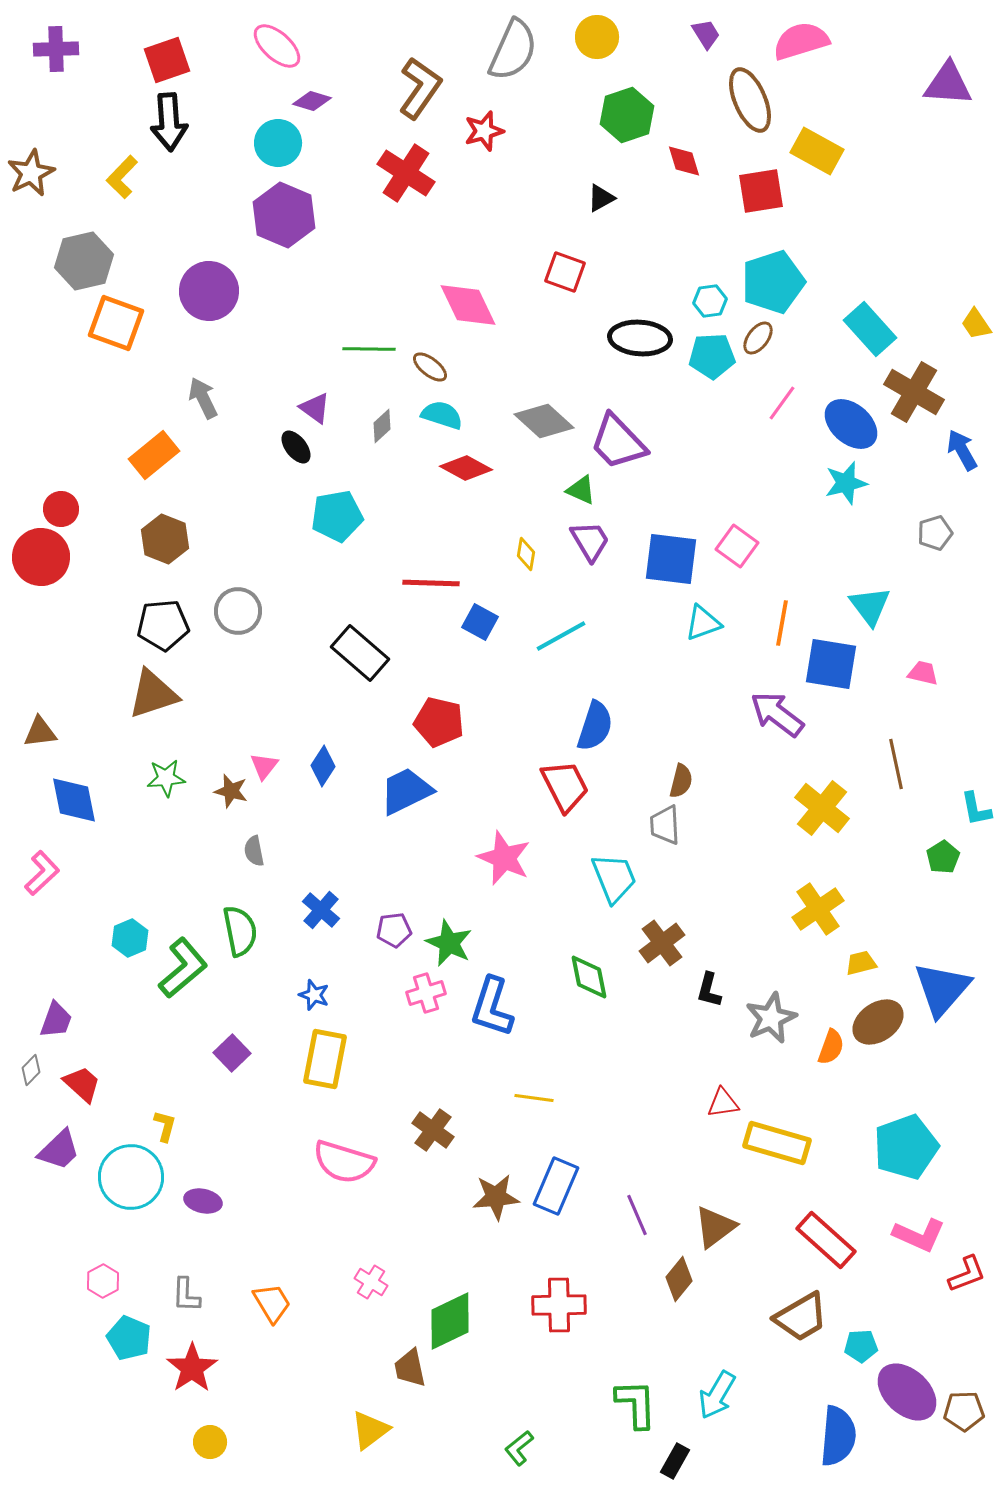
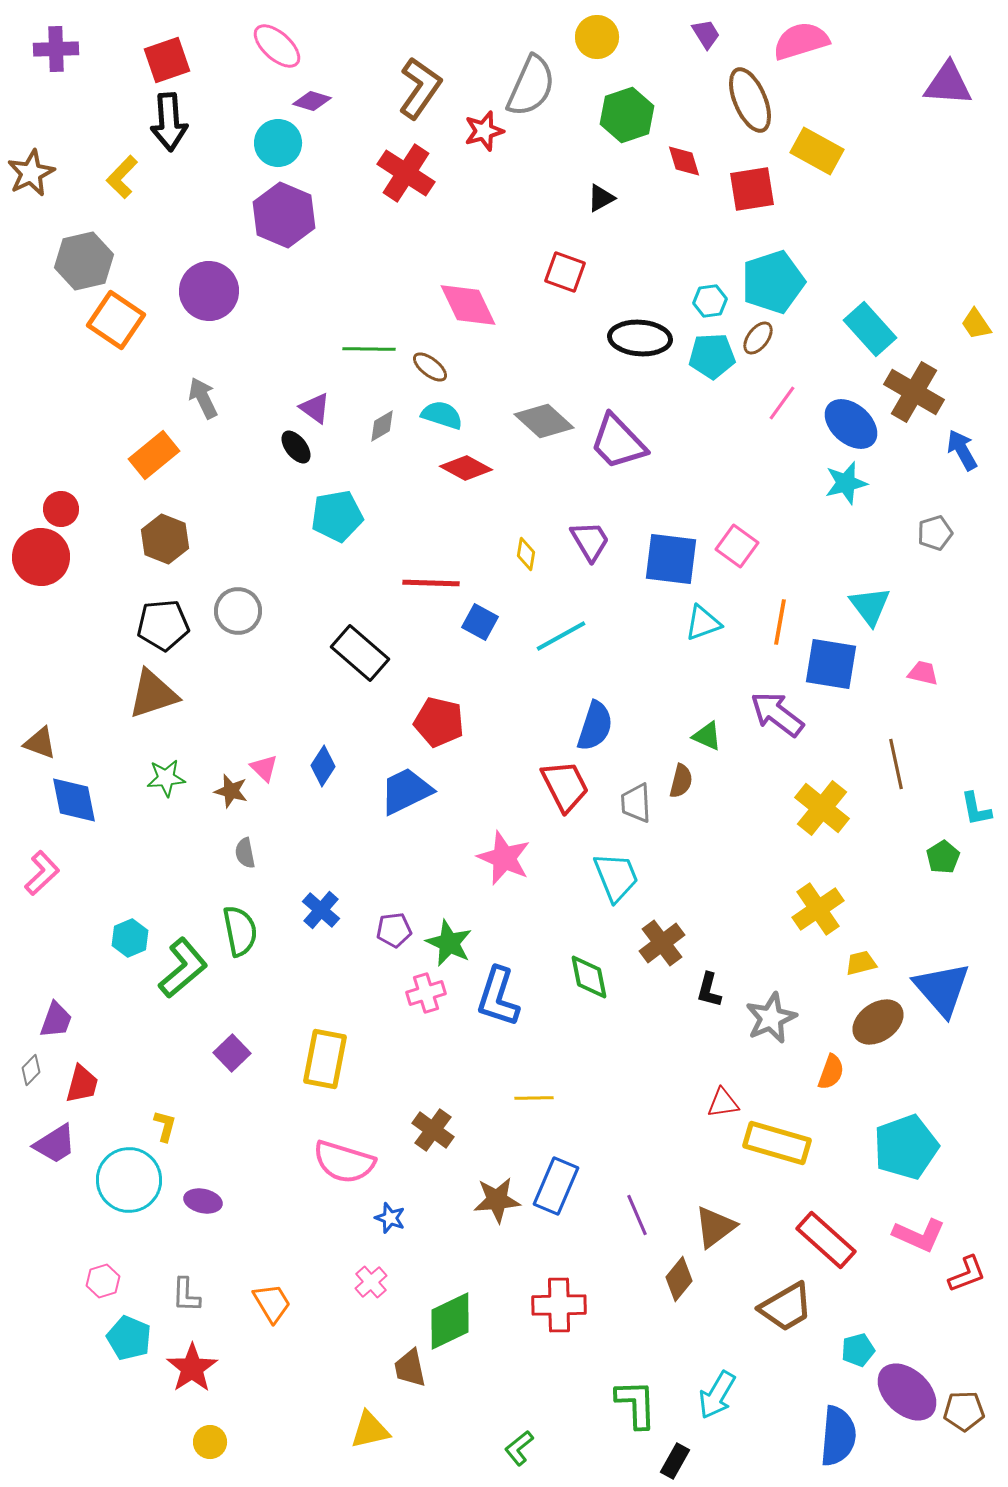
gray semicircle at (513, 50): moved 18 px right, 36 px down
red square at (761, 191): moved 9 px left, 2 px up
orange square at (116, 323): moved 3 px up; rotated 14 degrees clockwise
gray diamond at (382, 426): rotated 12 degrees clockwise
green triangle at (581, 490): moved 126 px right, 246 px down
orange line at (782, 623): moved 2 px left, 1 px up
brown triangle at (40, 732): moved 11 px down; rotated 27 degrees clockwise
pink triangle at (264, 766): moved 2 px down; rotated 24 degrees counterclockwise
gray trapezoid at (665, 825): moved 29 px left, 22 px up
gray semicircle at (254, 851): moved 9 px left, 2 px down
cyan trapezoid at (614, 878): moved 2 px right, 1 px up
blue triangle at (942, 989): rotated 22 degrees counterclockwise
blue star at (314, 995): moved 76 px right, 223 px down
blue L-shape at (492, 1007): moved 6 px right, 10 px up
orange semicircle at (831, 1047): moved 25 px down
red trapezoid at (82, 1084): rotated 63 degrees clockwise
yellow line at (534, 1098): rotated 9 degrees counterclockwise
purple trapezoid at (59, 1150): moved 4 px left, 6 px up; rotated 12 degrees clockwise
cyan circle at (131, 1177): moved 2 px left, 3 px down
brown star at (496, 1197): moved 1 px right, 3 px down
pink hexagon at (103, 1281): rotated 12 degrees clockwise
pink cross at (371, 1282): rotated 16 degrees clockwise
brown trapezoid at (801, 1317): moved 15 px left, 10 px up
cyan pentagon at (861, 1346): moved 3 px left, 4 px down; rotated 12 degrees counterclockwise
yellow triangle at (370, 1430): rotated 24 degrees clockwise
